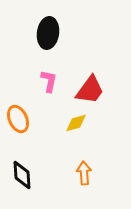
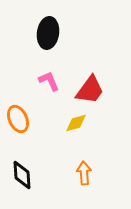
pink L-shape: rotated 35 degrees counterclockwise
